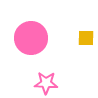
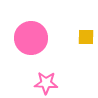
yellow square: moved 1 px up
